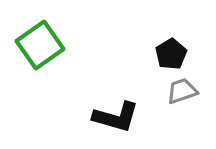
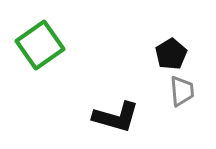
gray trapezoid: rotated 104 degrees clockwise
